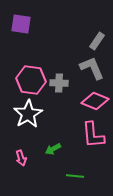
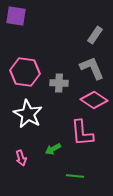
purple square: moved 5 px left, 8 px up
gray rectangle: moved 2 px left, 6 px up
pink hexagon: moved 6 px left, 8 px up
pink diamond: moved 1 px left, 1 px up; rotated 12 degrees clockwise
white star: rotated 12 degrees counterclockwise
pink L-shape: moved 11 px left, 2 px up
